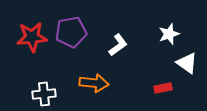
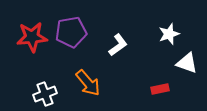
white triangle: rotated 15 degrees counterclockwise
orange arrow: moved 6 px left; rotated 44 degrees clockwise
red rectangle: moved 3 px left, 1 px down
white cross: moved 1 px right; rotated 15 degrees counterclockwise
